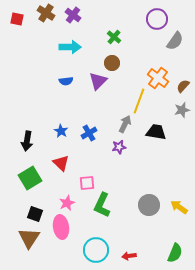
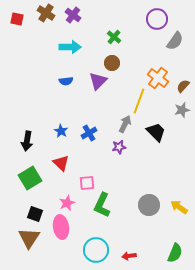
black trapezoid: rotated 35 degrees clockwise
